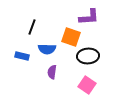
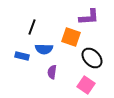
blue semicircle: moved 3 px left
black ellipse: moved 4 px right, 2 px down; rotated 50 degrees clockwise
pink square: moved 1 px left
